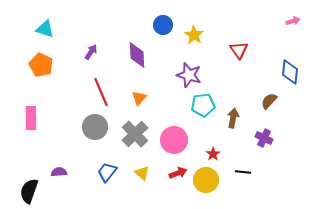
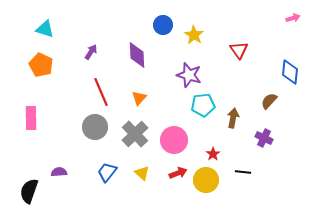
pink arrow: moved 3 px up
